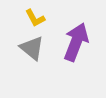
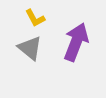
gray triangle: moved 2 px left
